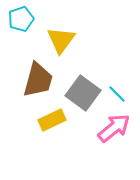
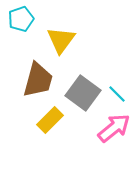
yellow rectangle: moved 2 px left; rotated 20 degrees counterclockwise
